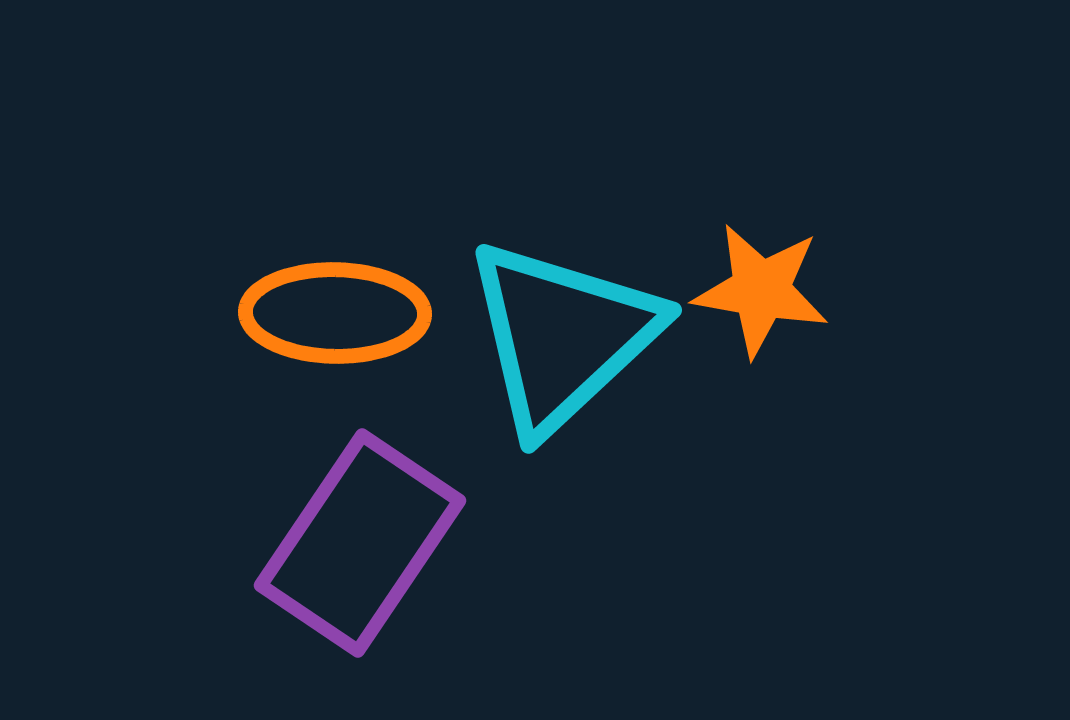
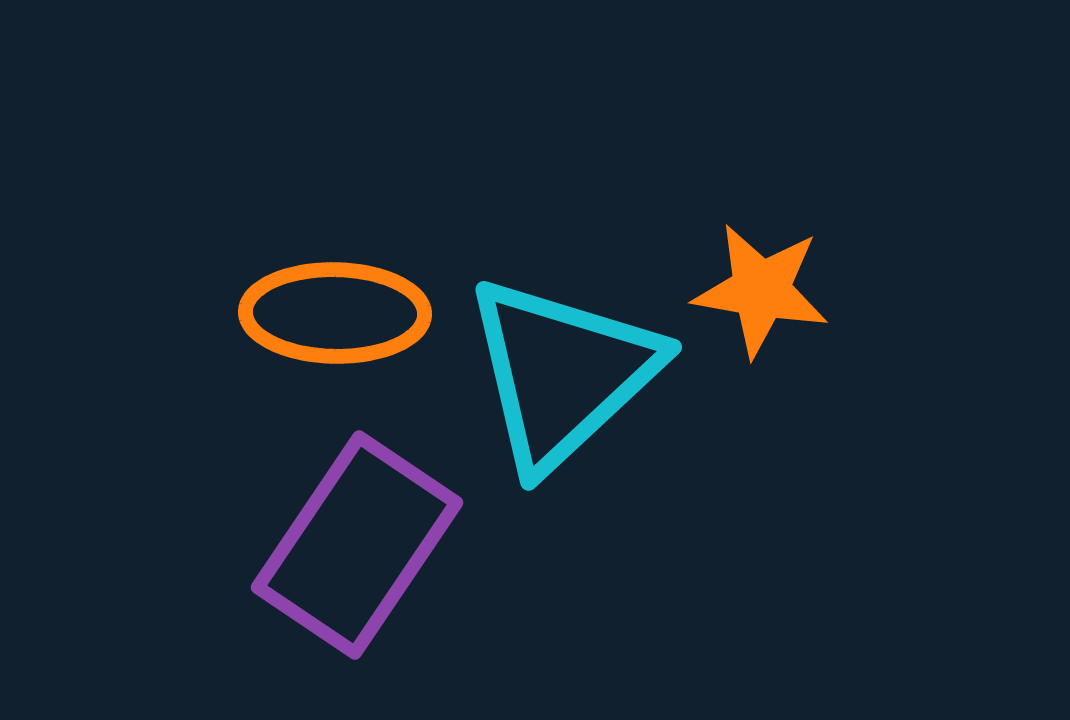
cyan triangle: moved 37 px down
purple rectangle: moved 3 px left, 2 px down
